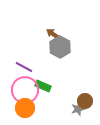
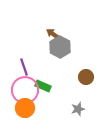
purple line: rotated 42 degrees clockwise
brown circle: moved 1 px right, 24 px up
